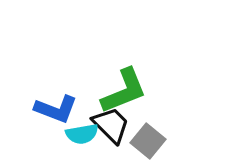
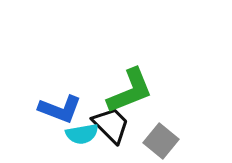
green L-shape: moved 6 px right
blue L-shape: moved 4 px right
gray square: moved 13 px right
